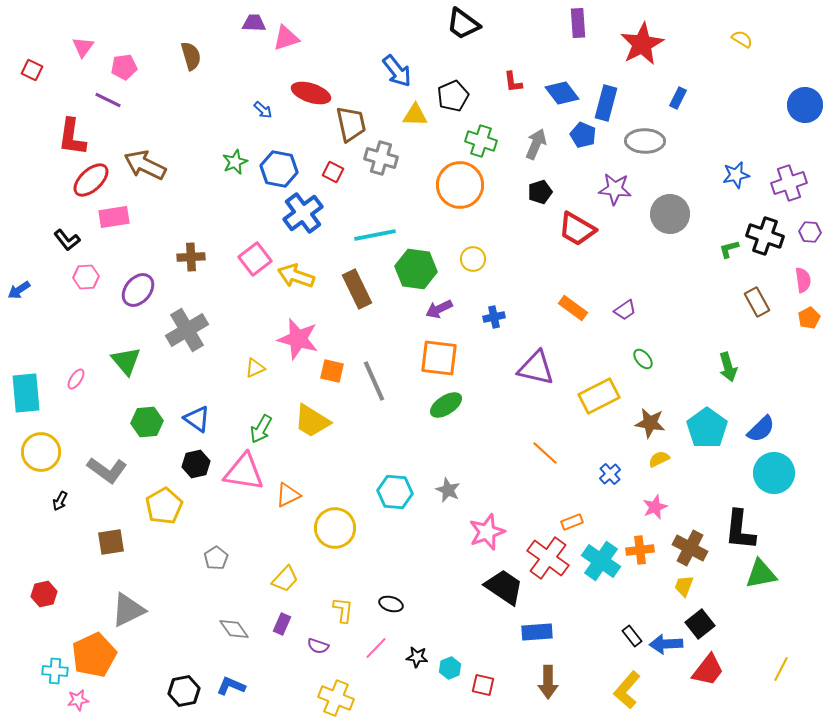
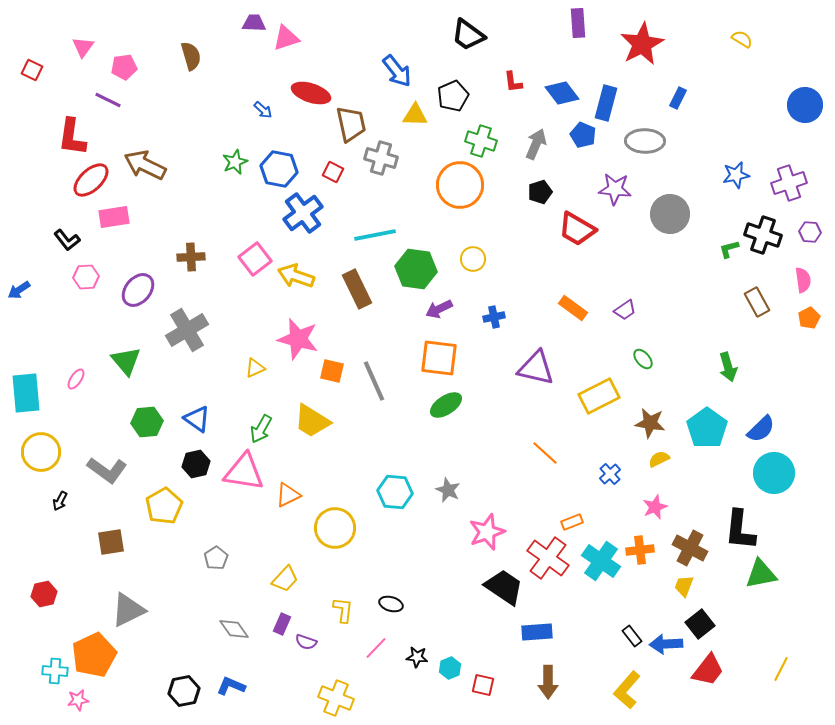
black trapezoid at (463, 24): moved 5 px right, 11 px down
black cross at (765, 236): moved 2 px left, 1 px up
purple semicircle at (318, 646): moved 12 px left, 4 px up
